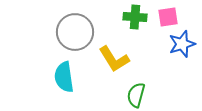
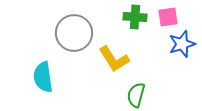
gray circle: moved 1 px left, 1 px down
cyan semicircle: moved 21 px left
